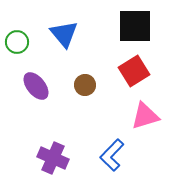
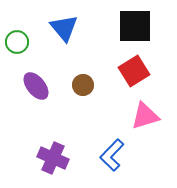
blue triangle: moved 6 px up
brown circle: moved 2 px left
